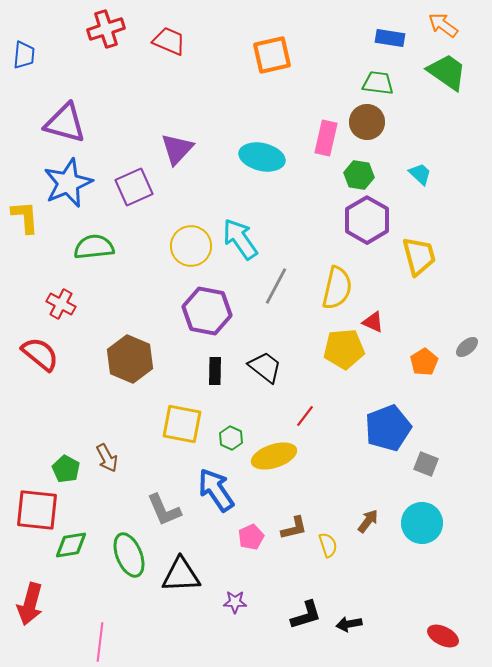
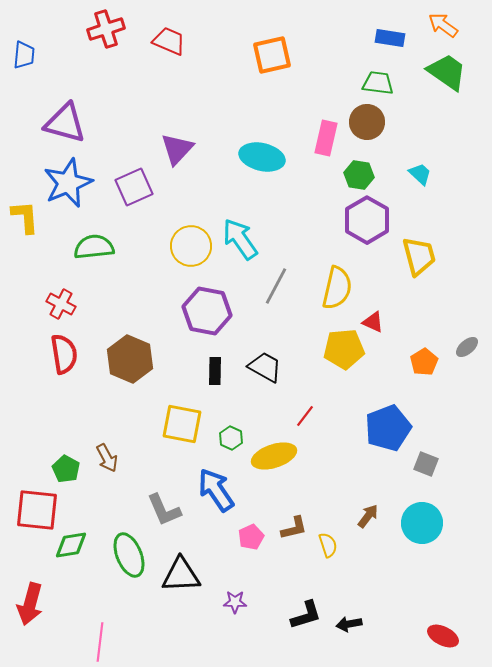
red semicircle at (40, 354): moved 24 px right; rotated 42 degrees clockwise
black trapezoid at (265, 367): rotated 9 degrees counterclockwise
brown arrow at (368, 521): moved 5 px up
